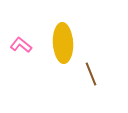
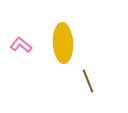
brown line: moved 3 px left, 7 px down
